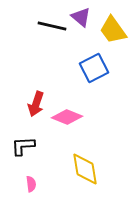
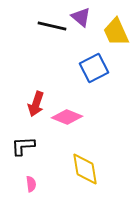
yellow trapezoid: moved 3 px right, 2 px down; rotated 12 degrees clockwise
